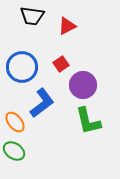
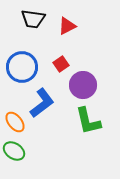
black trapezoid: moved 1 px right, 3 px down
